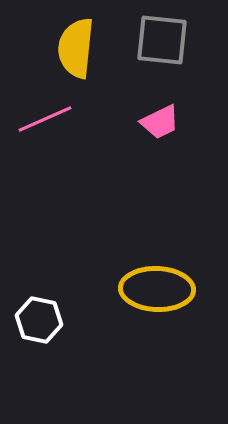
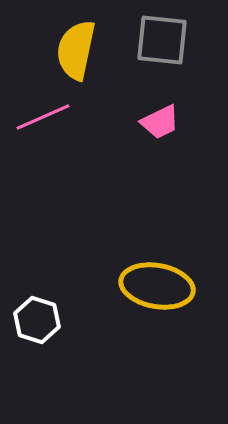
yellow semicircle: moved 2 px down; rotated 6 degrees clockwise
pink line: moved 2 px left, 2 px up
yellow ellipse: moved 3 px up; rotated 8 degrees clockwise
white hexagon: moved 2 px left; rotated 6 degrees clockwise
